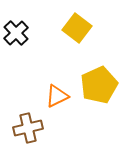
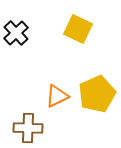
yellow square: moved 1 px right, 1 px down; rotated 12 degrees counterclockwise
yellow pentagon: moved 2 px left, 9 px down
brown cross: rotated 16 degrees clockwise
